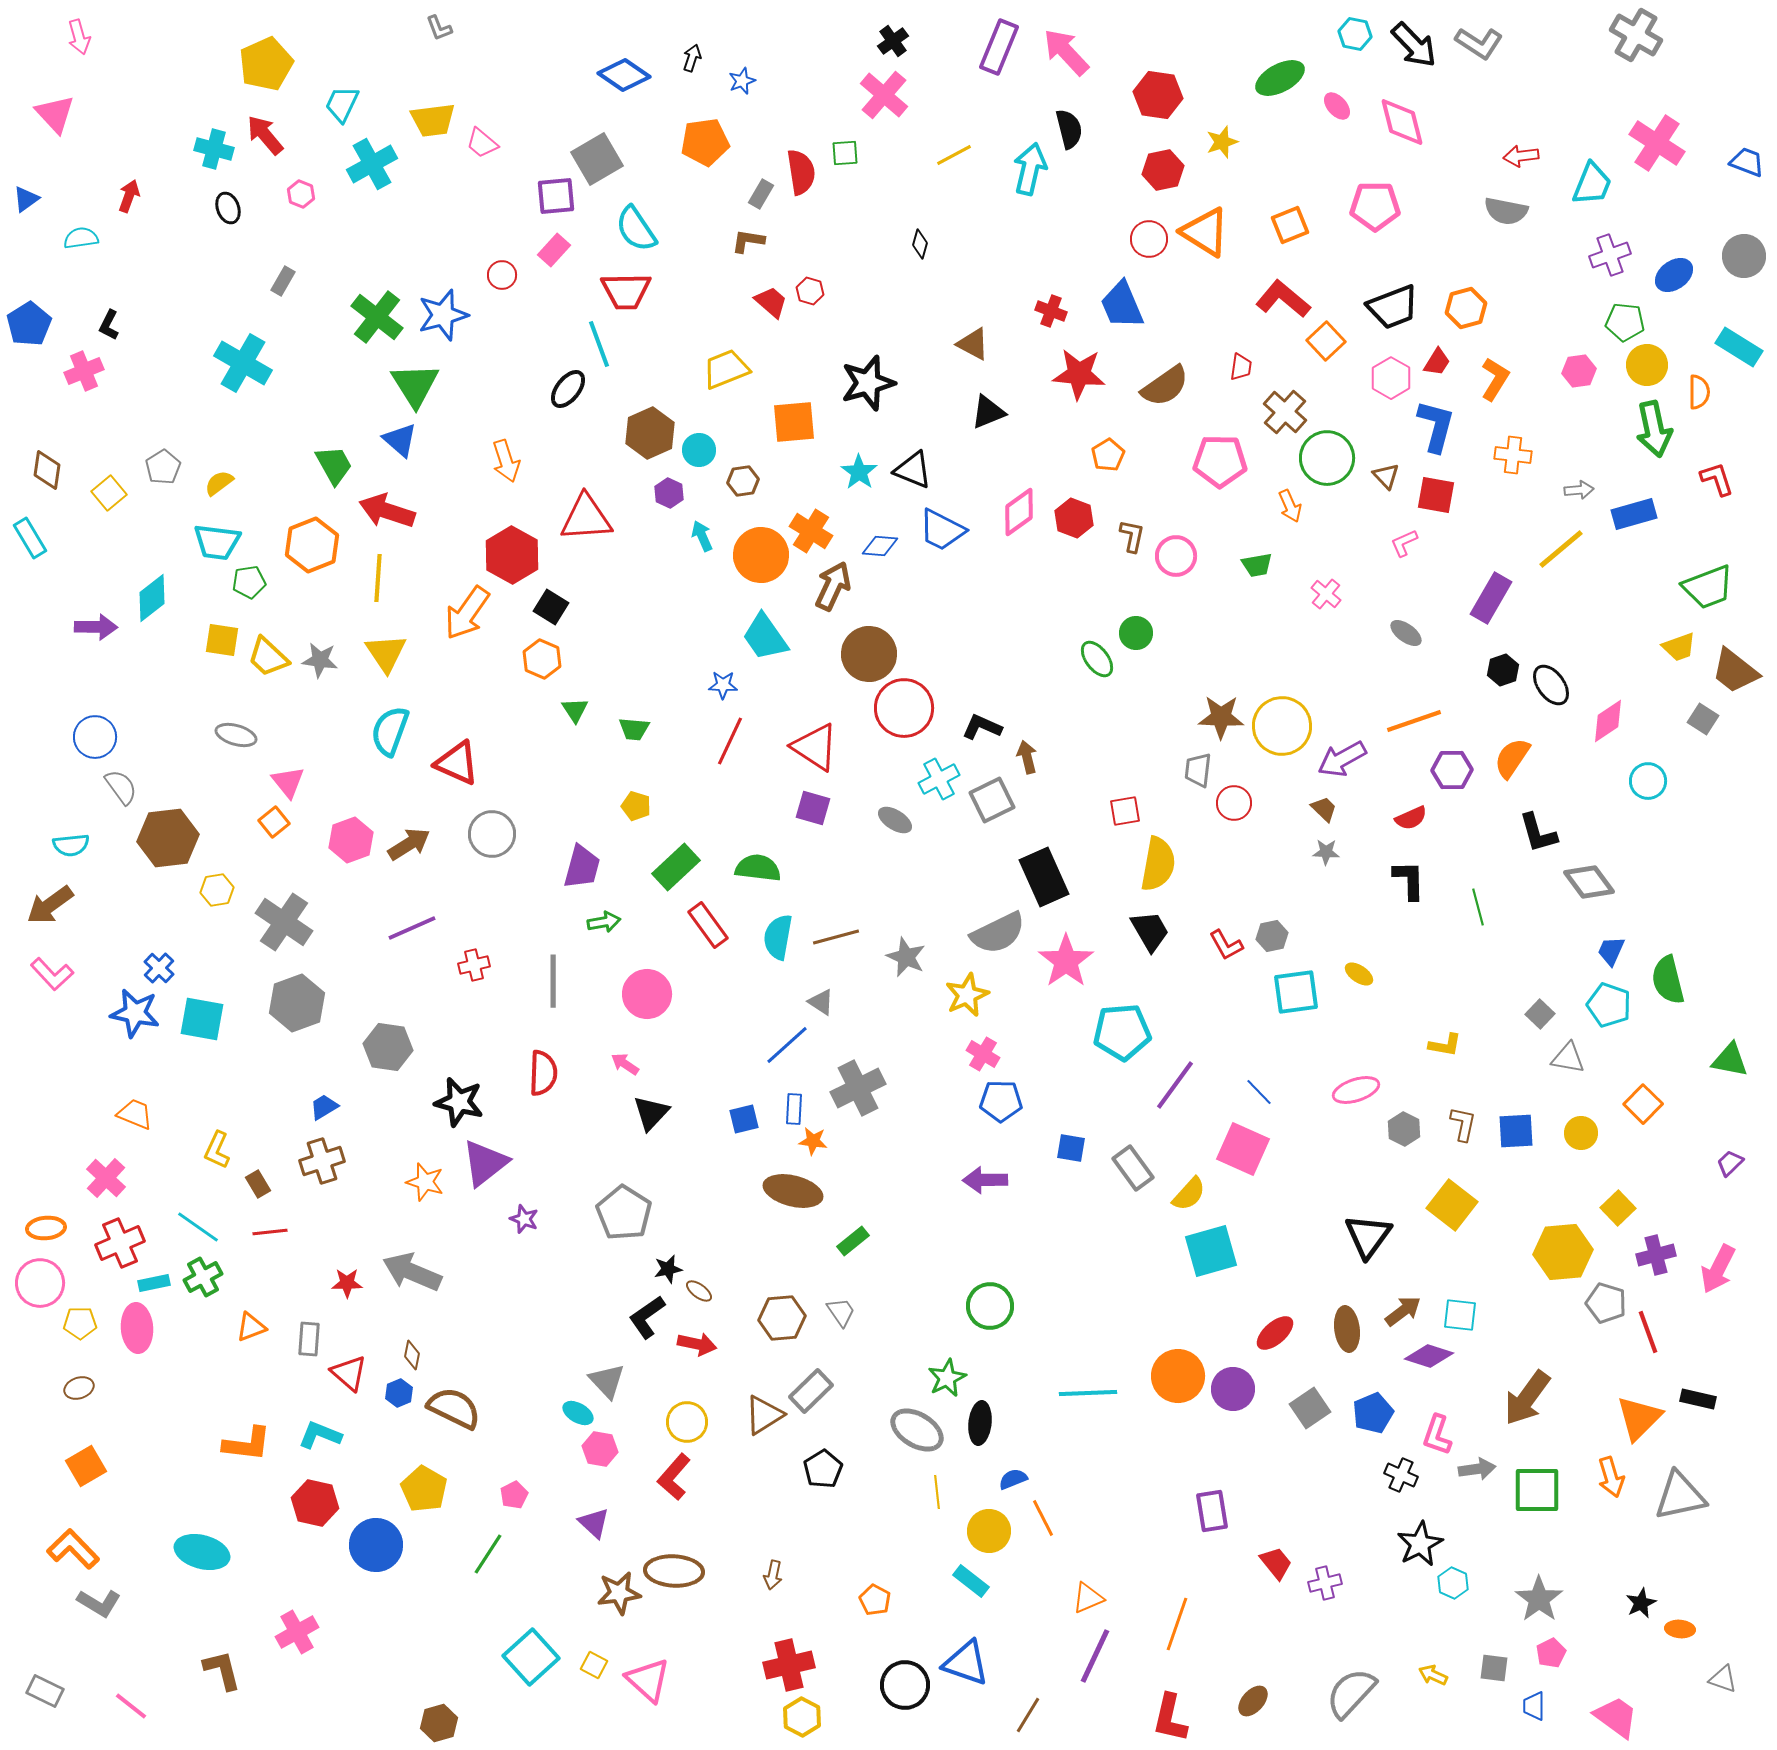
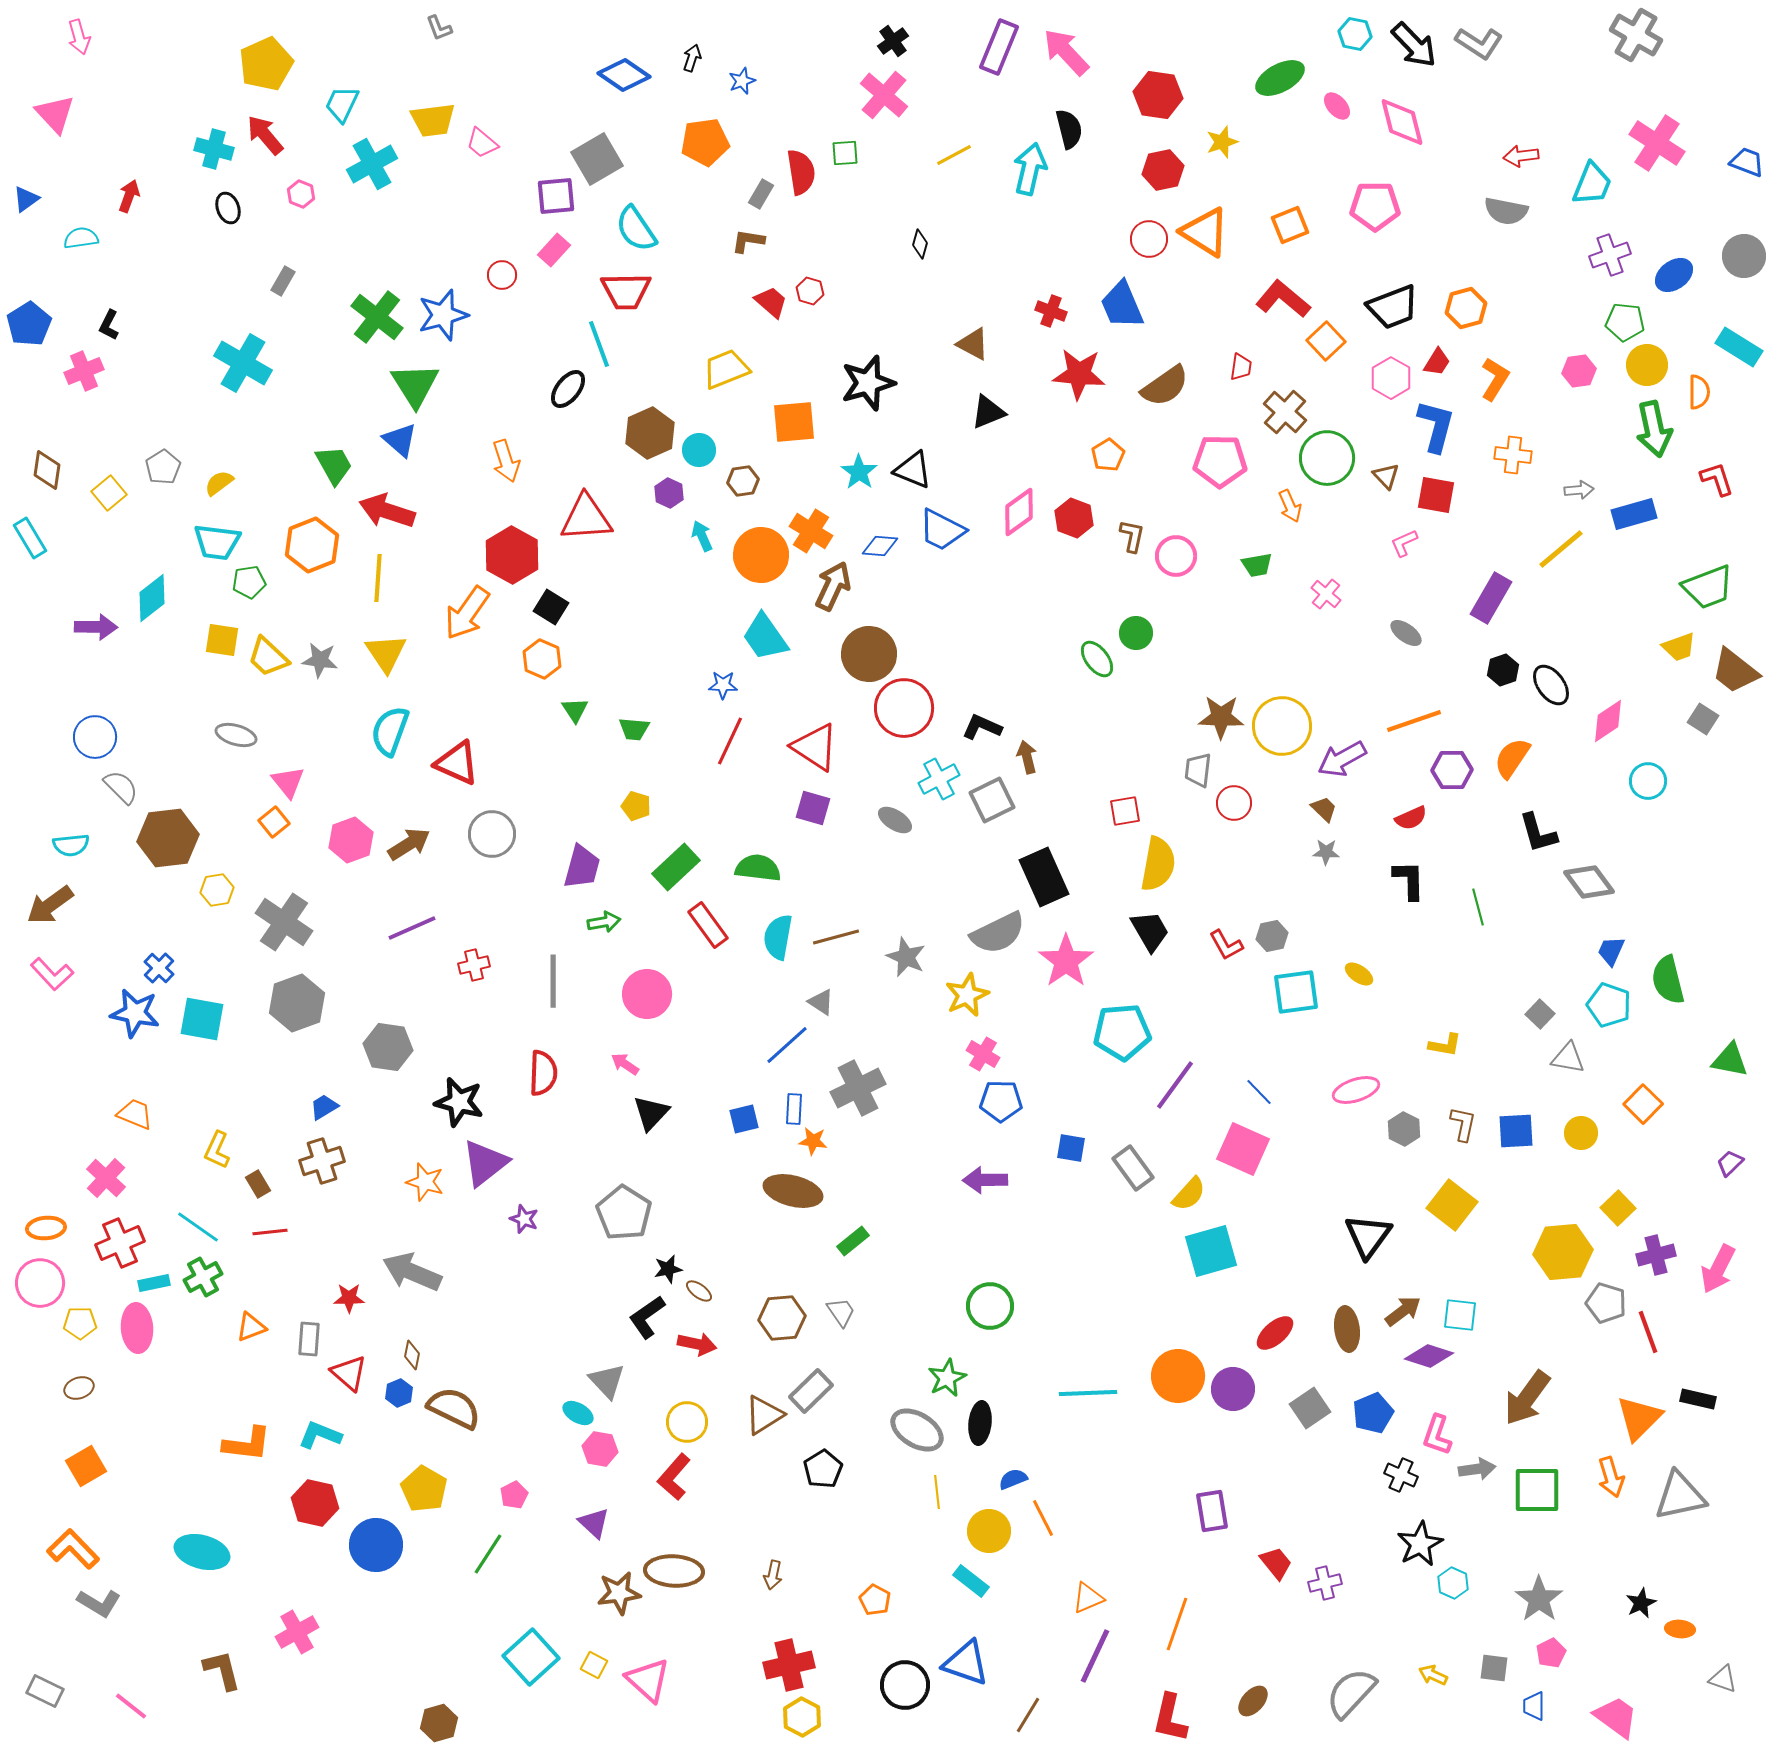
gray semicircle at (121, 787): rotated 9 degrees counterclockwise
red star at (347, 1283): moved 2 px right, 15 px down
